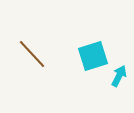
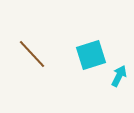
cyan square: moved 2 px left, 1 px up
